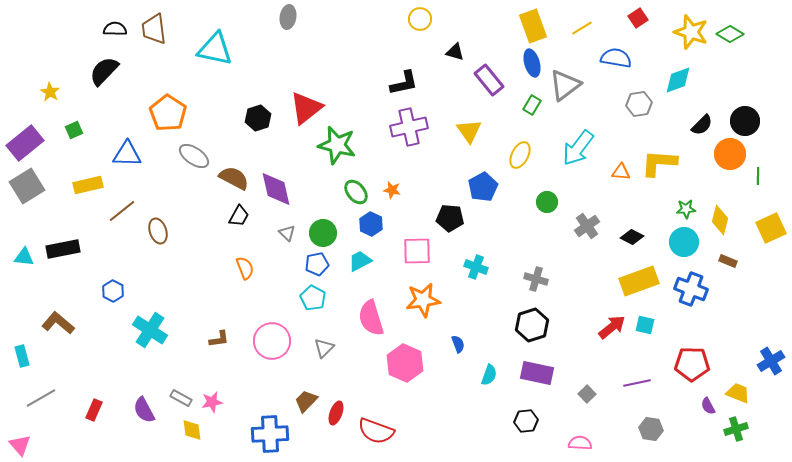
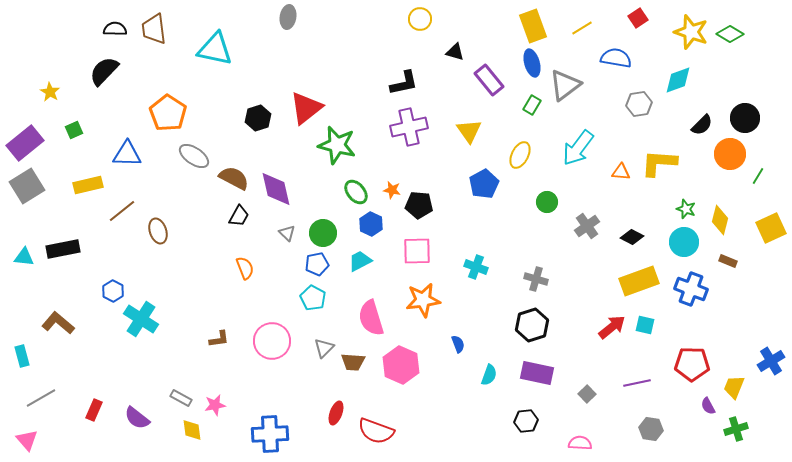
black circle at (745, 121): moved 3 px up
green line at (758, 176): rotated 30 degrees clockwise
blue pentagon at (483, 187): moved 1 px right, 3 px up
green star at (686, 209): rotated 24 degrees clockwise
black pentagon at (450, 218): moved 31 px left, 13 px up
cyan cross at (150, 330): moved 9 px left, 11 px up
pink hexagon at (405, 363): moved 4 px left, 2 px down
yellow trapezoid at (738, 393): moved 4 px left, 6 px up; rotated 90 degrees counterclockwise
brown trapezoid at (306, 401): moved 47 px right, 39 px up; rotated 130 degrees counterclockwise
pink star at (212, 402): moved 3 px right, 3 px down
purple semicircle at (144, 410): moved 7 px left, 8 px down; rotated 24 degrees counterclockwise
pink triangle at (20, 445): moved 7 px right, 5 px up
